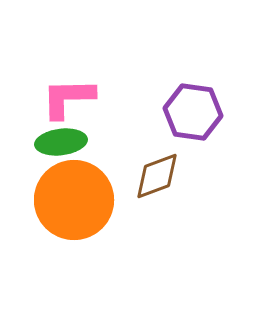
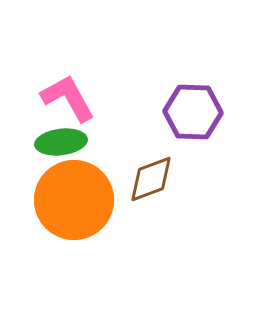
pink L-shape: rotated 62 degrees clockwise
purple hexagon: rotated 6 degrees counterclockwise
brown diamond: moved 6 px left, 3 px down
